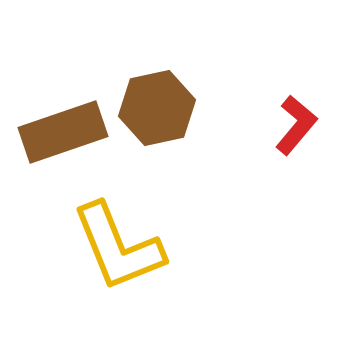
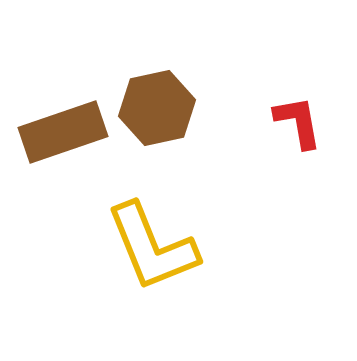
red L-shape: moved 2 px right, 3 px up; rotated 50 degrees counterclockwise
yellow L-shape: moved 34 px right
